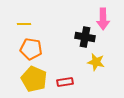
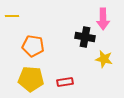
yellow line: moved 12 px left, 8 px up
orange pentagon: moved 2 px right, 3 px up
yellow star: moved 8 px right, 3 px up
yellow pentagon: moved 3 px left; rotated 20 degrees counterclockwise
